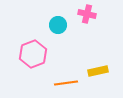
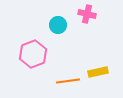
yellow rectangle: moved 1 px down
orange line: moved 2 px right, 2 px up
